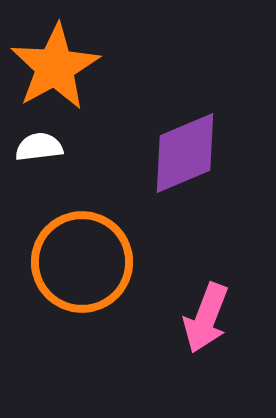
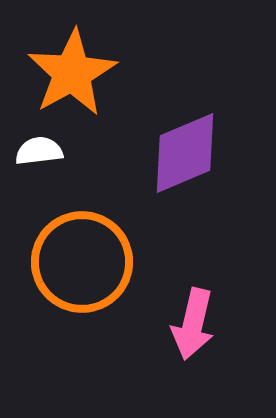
orange star: moved 17 px right, 6 px down
white semicircle: moved 4 px down
pink arrow: moved 13 px left, 6 px down; rotated 8 degrees counterclockwise
